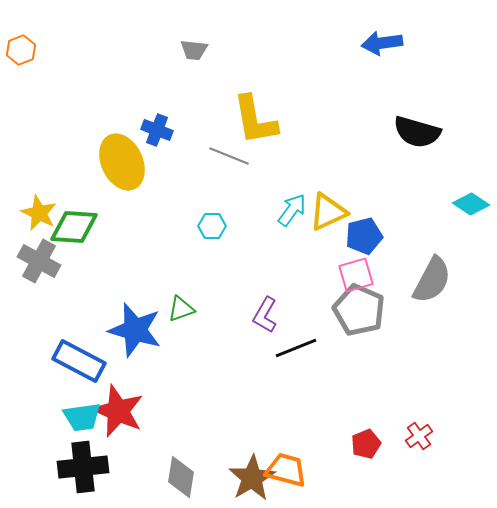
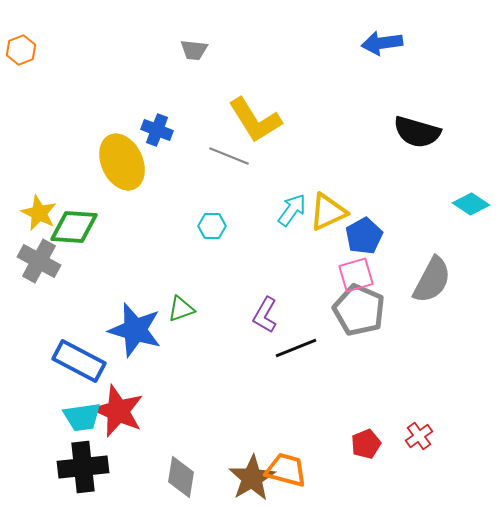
yellow L-shape: rotated 22 degrees counterclockwise
blue pentagon: rotated 15 degrees counterclockwise
